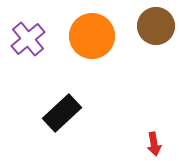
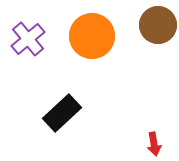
brown circle: moved 2 px right, 1 px up
